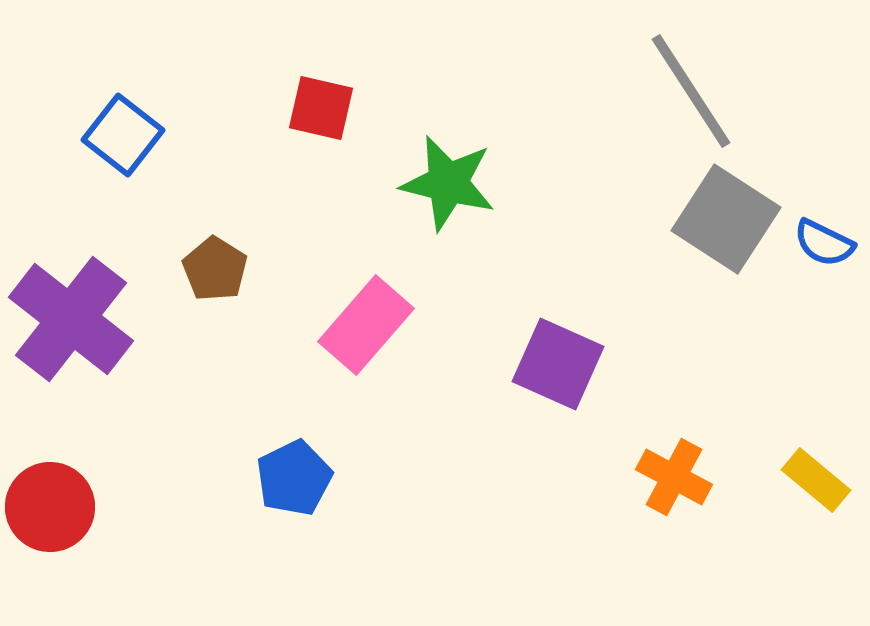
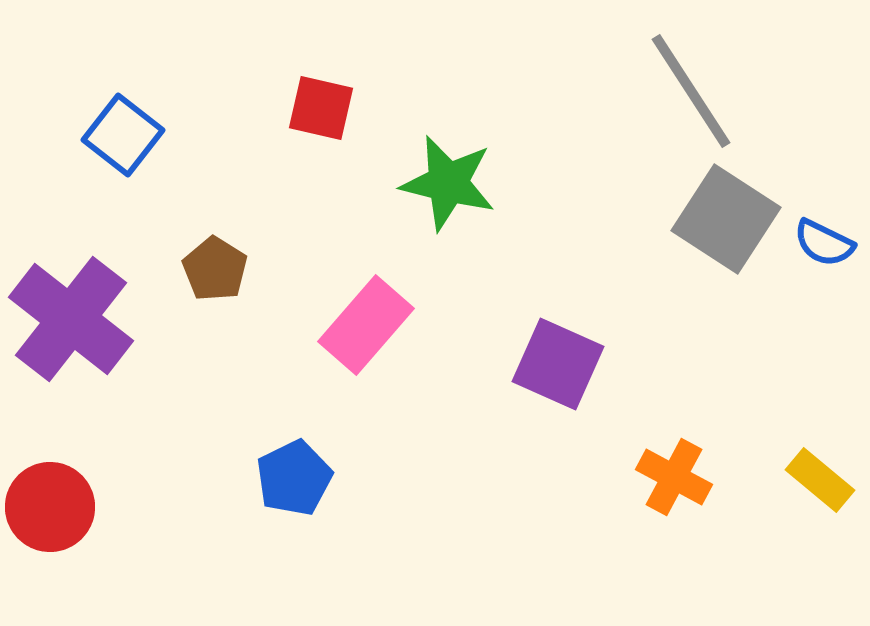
yellow rectangle: moved 4 px right
